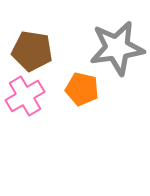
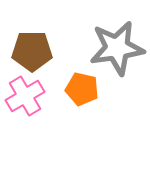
brown pentagon: rotated 9 degrees counterclockwise
